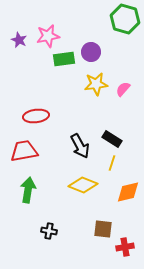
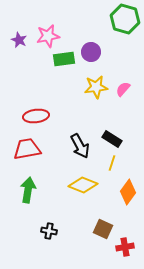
yellow star: moved 3 px down
red trapezoid: moved 3 px right, 2 px up
orange diamond: rotated 40 degrees counterclockwise
brown square: rotated 18 degrees clockwise
